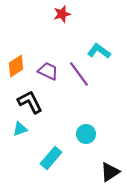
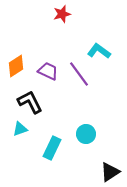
cyan rectangle: moved 1 px right, 10 px up; rotated 15 degrees counterclockwise
